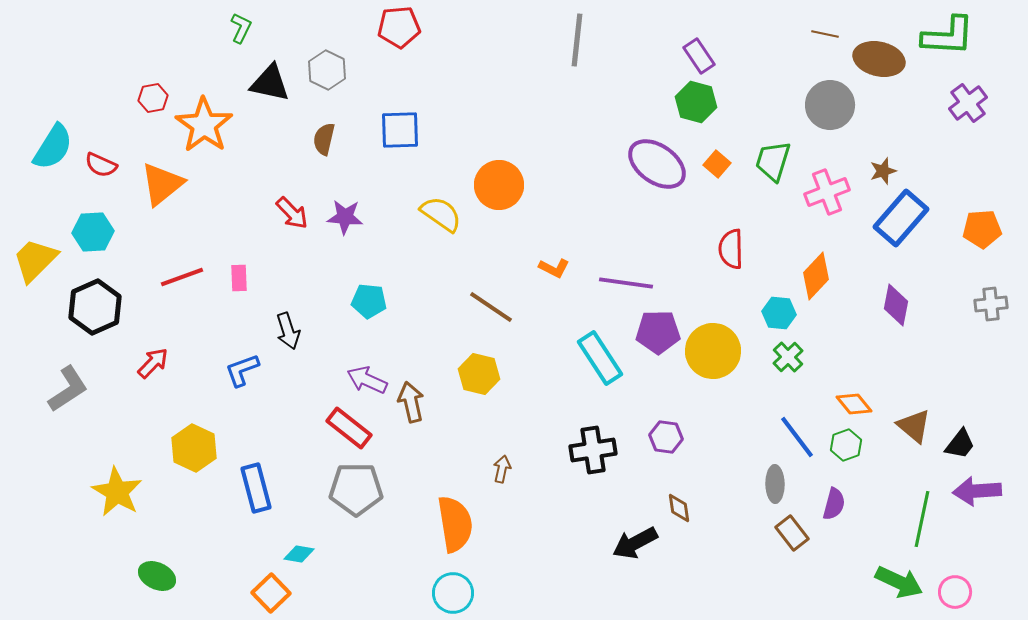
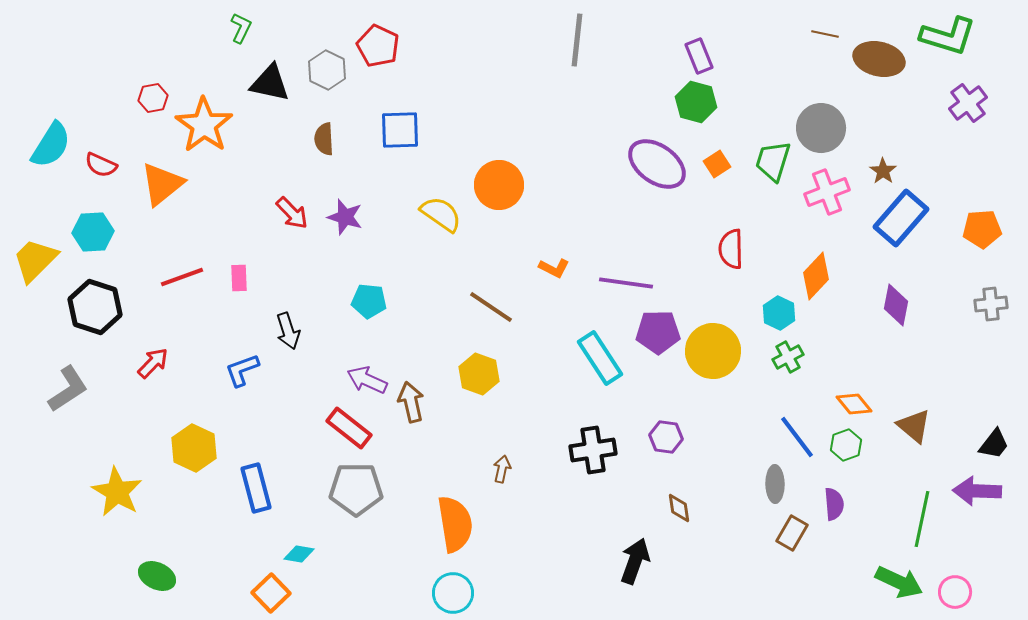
red pentagon at (399, 27): moved 21 px left, 19 px down; rotated 30 degrees clockwise
green L-shape at (948, 36): rotated 14 degrees clockwise
purple rectangle at (699, 56): rotated 12 degrees clockwise
gray circle at (830, 105): moved 9 px left, 23 px down
brown semicircle at (324, 139): rotated 16 degrees counterclockwise
cyan semicircle at (53, 147): moved 2 px left, 2 px up
orange square at (717, 164): rotated 16 degrees clockwise
brown star at (883, 171): rotated 20 degrees counterclockwise
purple star at (345, 217): rotated 12 degrees clockwise
black hexagon at (95, 307): rotated 18 degrees counterclockwise
cyan hexagon at (779, 313): rotated 20 degrees clockwise
green cross at (788, 357): rotated 16 degrees clockwise
yellow hexagon at (479, 374): rotated 6 degrees clockwise
black trapezoid at (960, 444): moved 34 px right
purple arrow at (977, 491): rotated 6 degrees clockwise
purple semicircle at (834, 504): rotated 20 degrees counterclockwise
brown rectangle at (792, 533): rotated 68 degrees clockwise
black arrow at (635, 543): moved 18 px down; rotated 138 degrees clockwise
